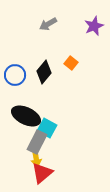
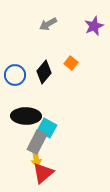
black ellipse: rotated 24 degrees counterclockwise
red triangle: moved 1 px right
